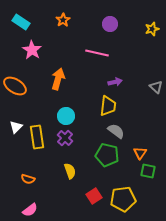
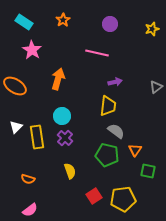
cyan rectangle: moved 3 px right
gray triangle: rotated 40 degrees clockwise
cyan circle: moved 4 px left
orange triangle: moved 5 px left, 3 px up
